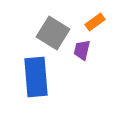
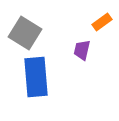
orange rectangle: moved 7 px right
gray square: moved 28 px left
